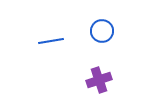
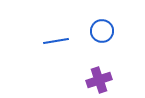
blue line: moved 5 px right
